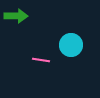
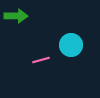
pink line: rotated 24 degrees counterclockwise
